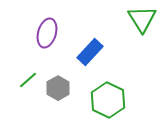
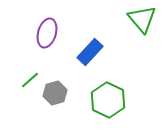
green triangle: rotated 8 degrees counterclockwise
green line: moved 2 px right
gray hexagon: moved 3 px left, 5 px down; rotated 15 degrees clockwise
